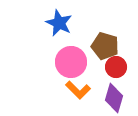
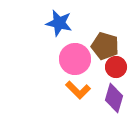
blue star: rotated 12 degrees counterclockwise
pink circle: moved 4 px right, 3 px up
